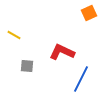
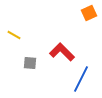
red L-shape: rotated 20 degrees clockwise
gray square: moved 3 px right, 3 px up
